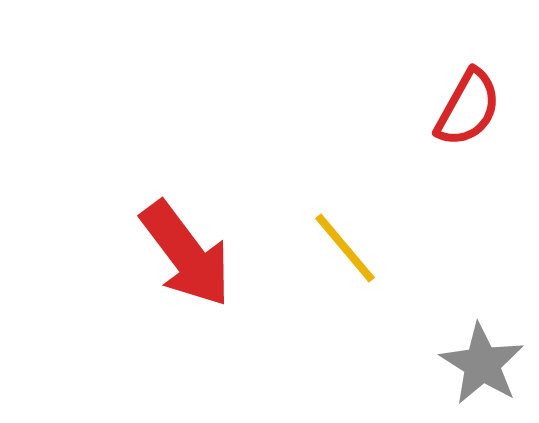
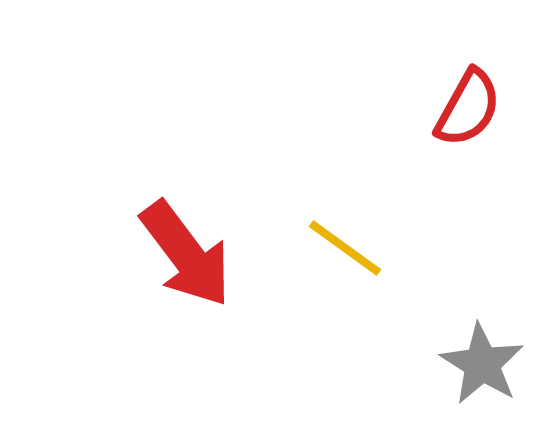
yellow line: rotated 14 degrees counterclockwise
